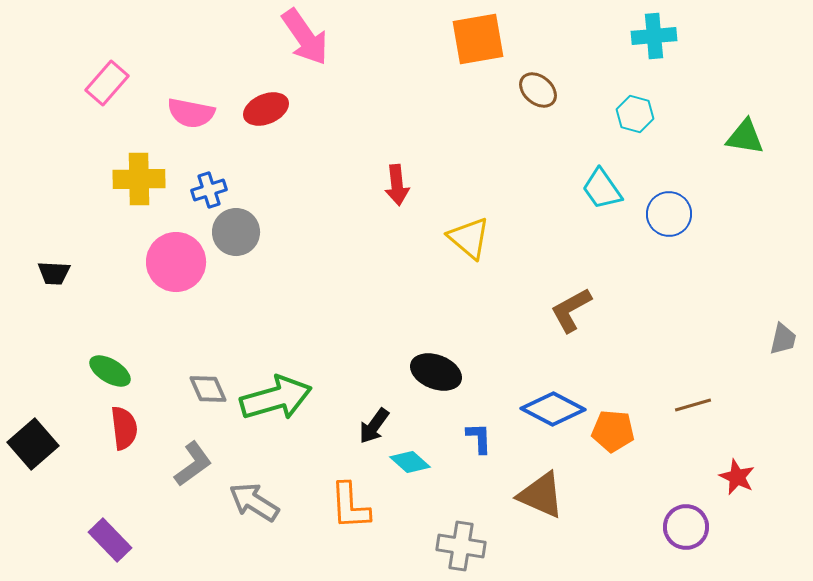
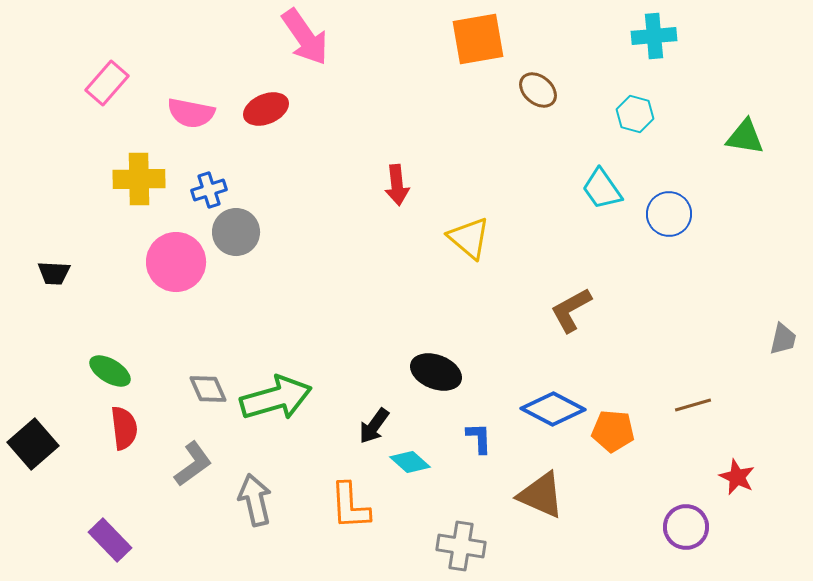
gray arrow: moved 1 px right, 2 px up; rotated 45 degrees clockwise
